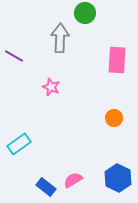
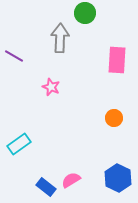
pink semicircle: moved 2 px left
